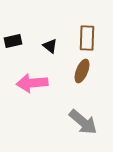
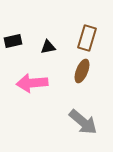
brown rectangle: rotated 15 degrees clockwise
black triangle: moved 2 px left, 1 px down; rotated 49 degrees counterclockwise
